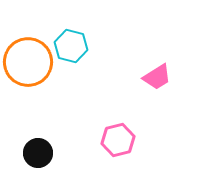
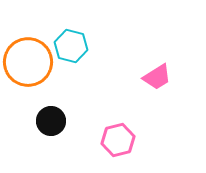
black circle: moved 13 px right, 32 px up
